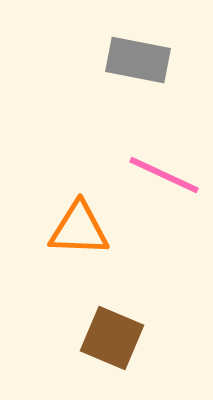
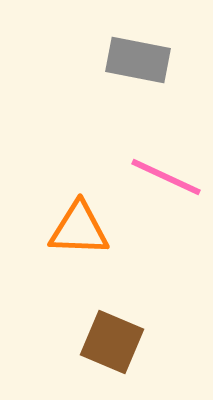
pink line: moved 2 px right, 2 px down
brown square: moved 4 px down
